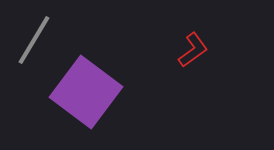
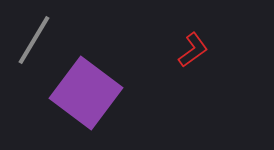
purple square: moved 1 px down
